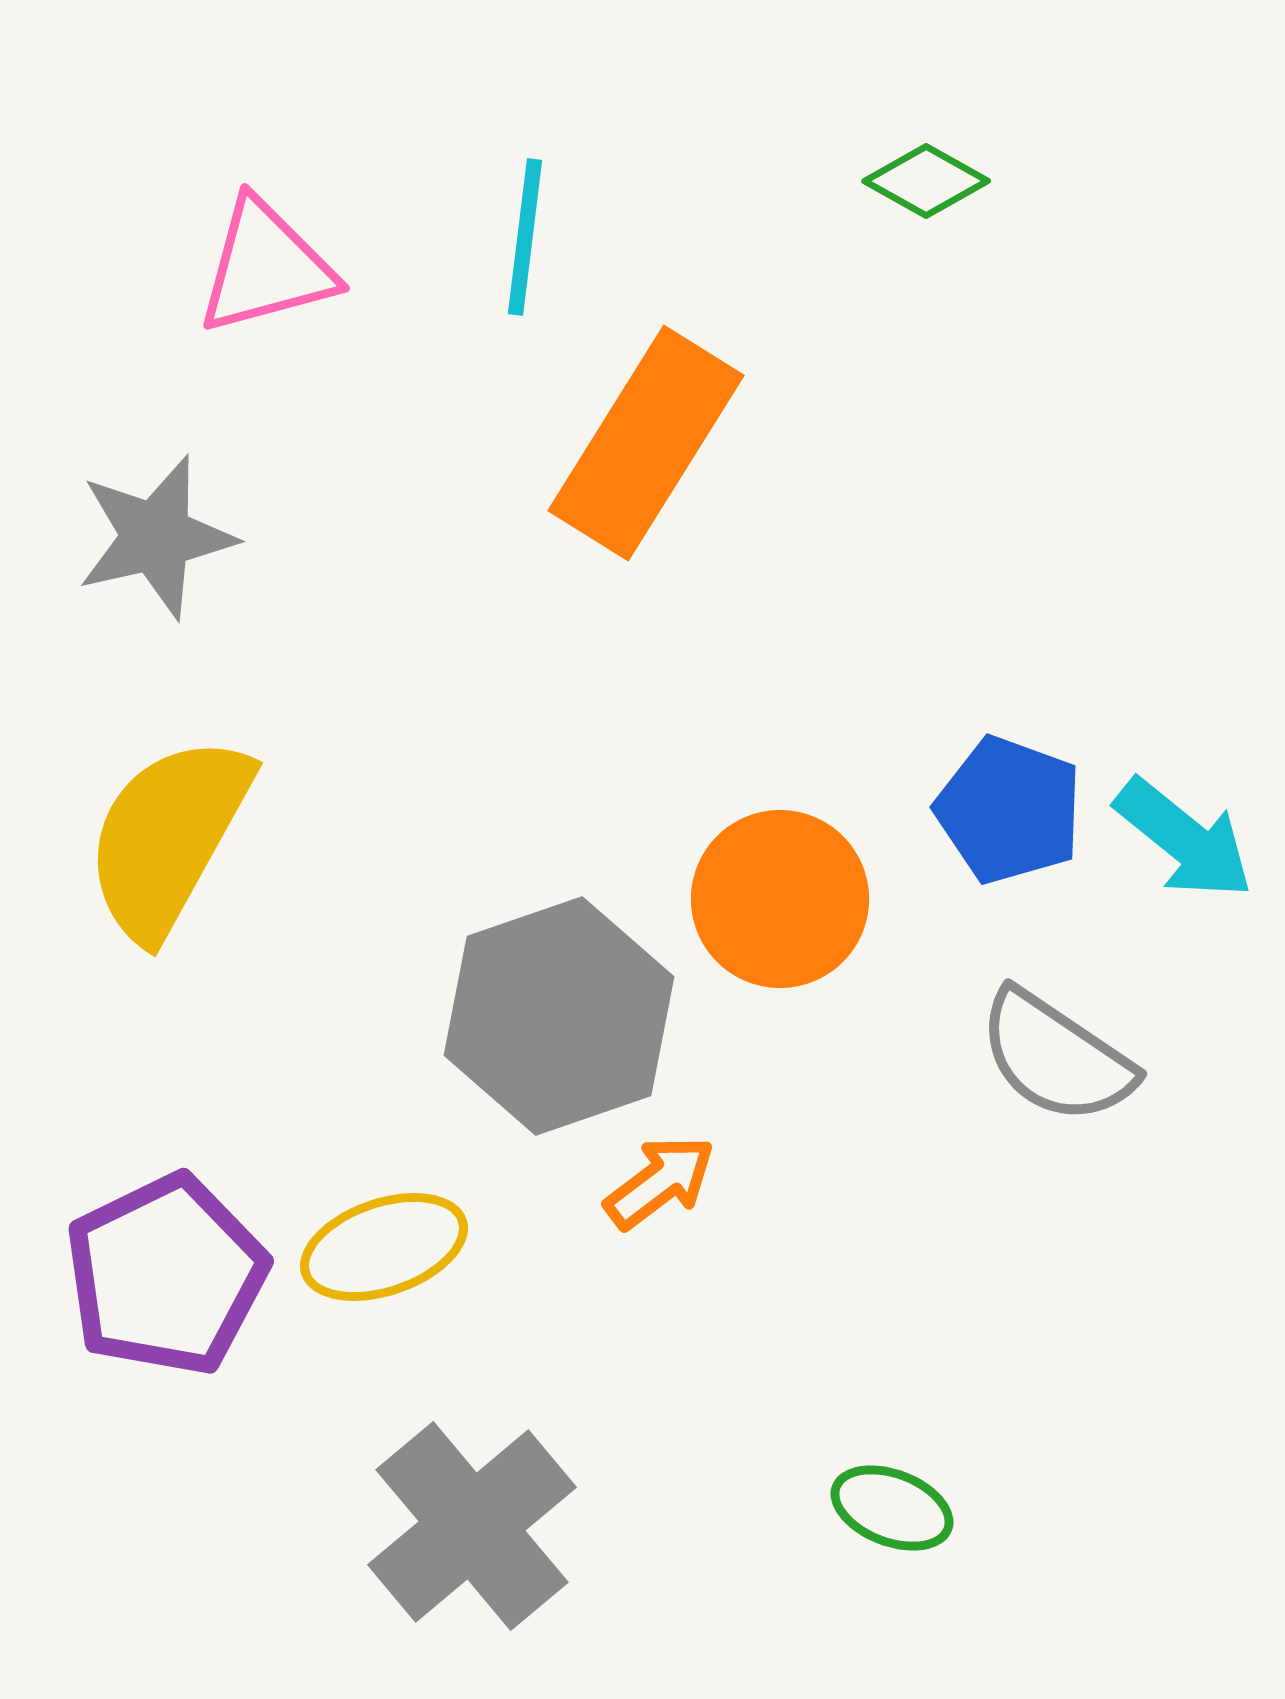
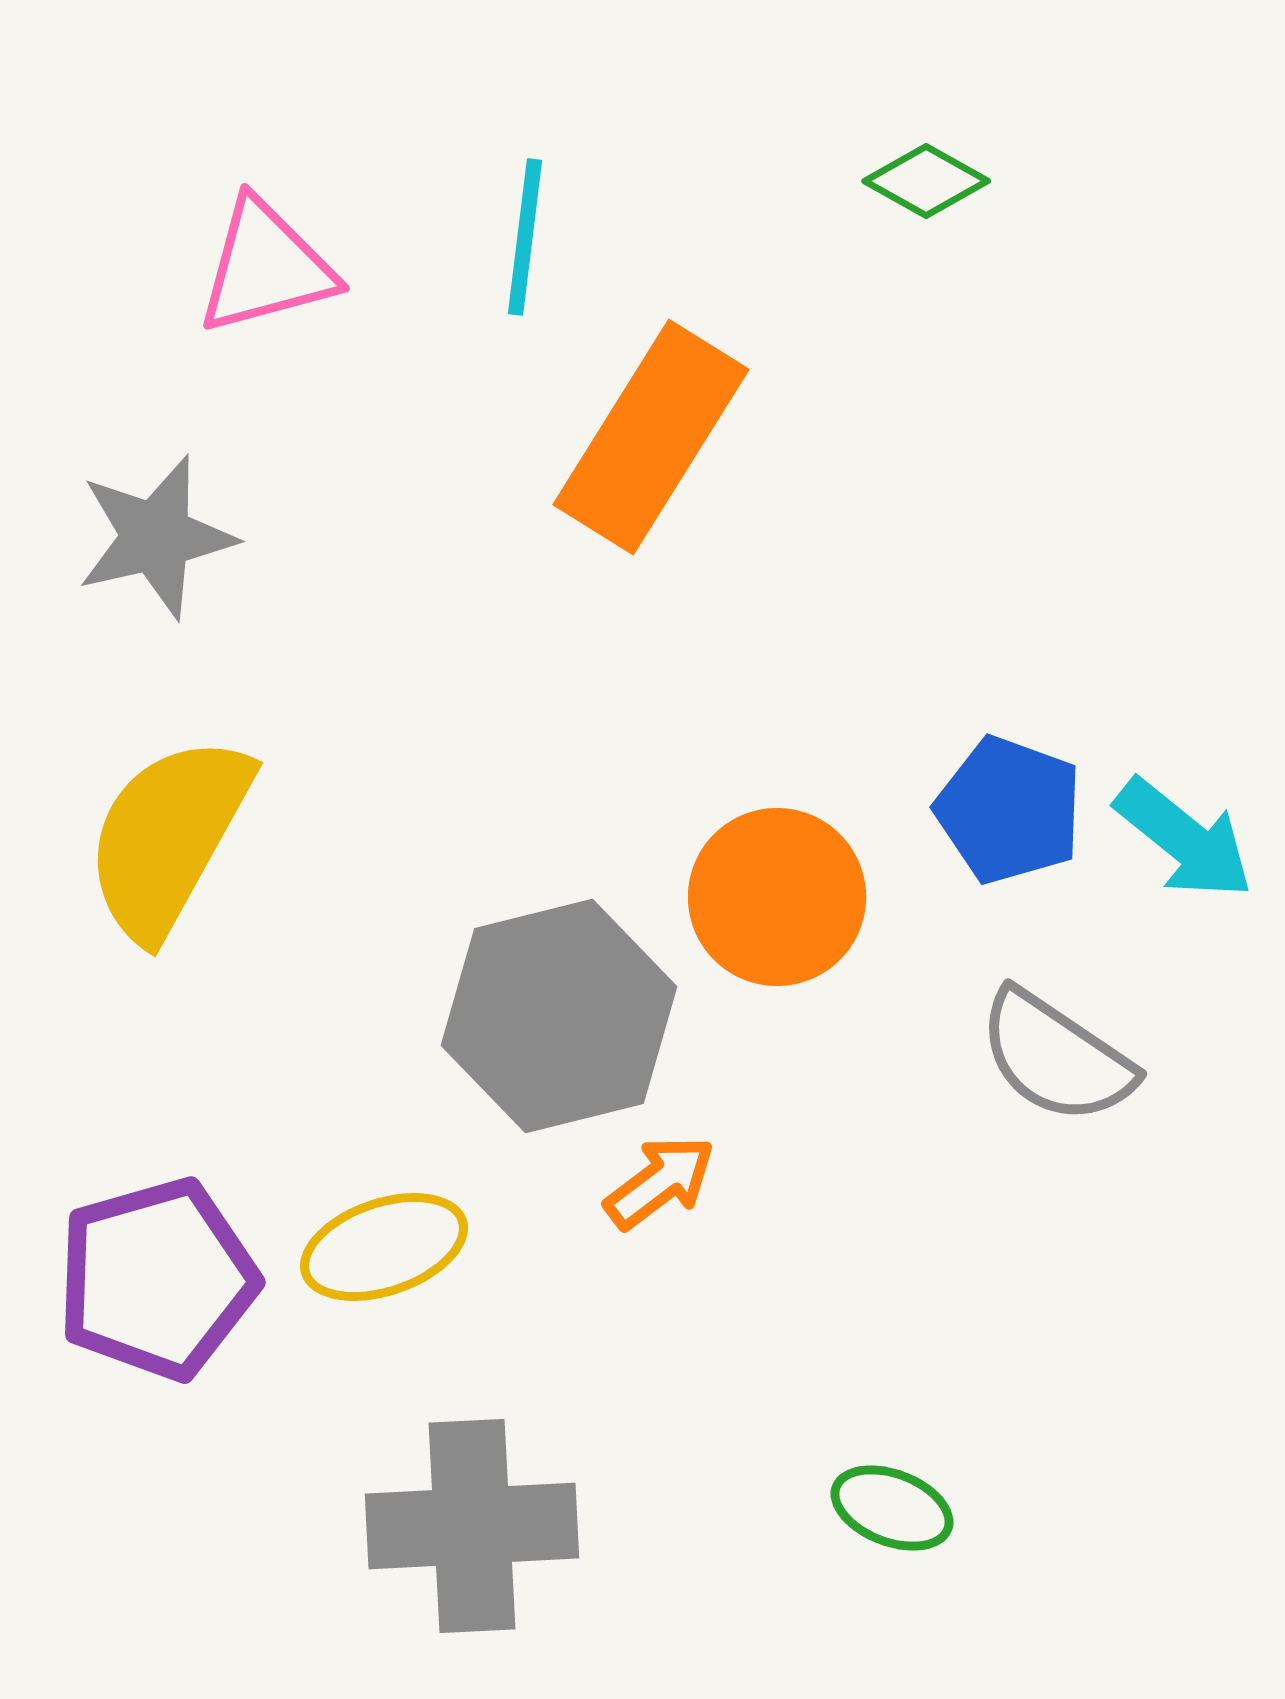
orange rectangle: moved 5 px right, 6 px up
orange circle: moved 3 px left, 2 px up
gray hexagon: rotated 5 degrees clockwise
purple pentagon: moved 9 px left, 4 px down; rotated 10 degrees clockwise
gray cross: rotated 37 degrees clockwise
